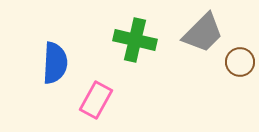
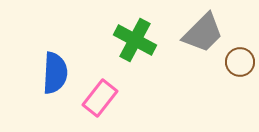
green cross: rotated 15 degrees clockwise
blue semicircle: moved 10 px down
pink rectangle: moved 4 px right, 2 px up; rotated 9 degrees clockwise
